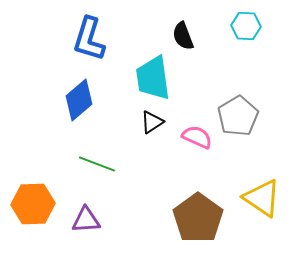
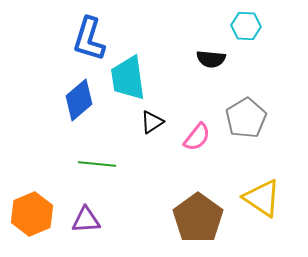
black semicircle: moved 28 px right, 23 px down; rotated 64 degrees counterclockwise
cyan trapezoid: moved 25 px left
gray pentagon: moved 8 px right, 2 px down
pink semicircle: rotated 104 degrees clockwise
green line: rotated 15 degrees counterclockwise
orange hexagon: moved 1 px left, 10 px down; rotated 21 degrees counterclockwise
